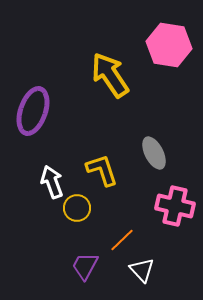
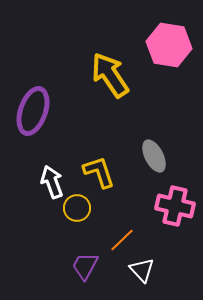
gray ellipse: moved 3 px down
yellow L-shape: moved 3 px left, 2 px down
